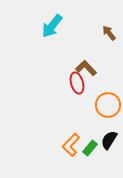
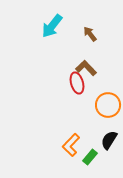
brown arrow: moved 19 px left, 1 px down
green rectangle: moved 9 px down
